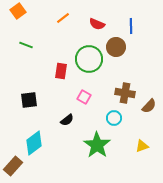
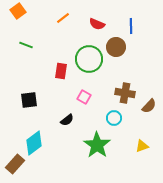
brown rectangle: moved 2 px right, 2 px up
